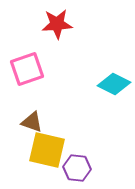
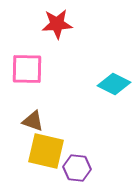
pink square: rotated 20 degrees clockwise
brown triangle: moved 1 px right, 1 px up
yellow square: moved 1 px left, 1 px down
